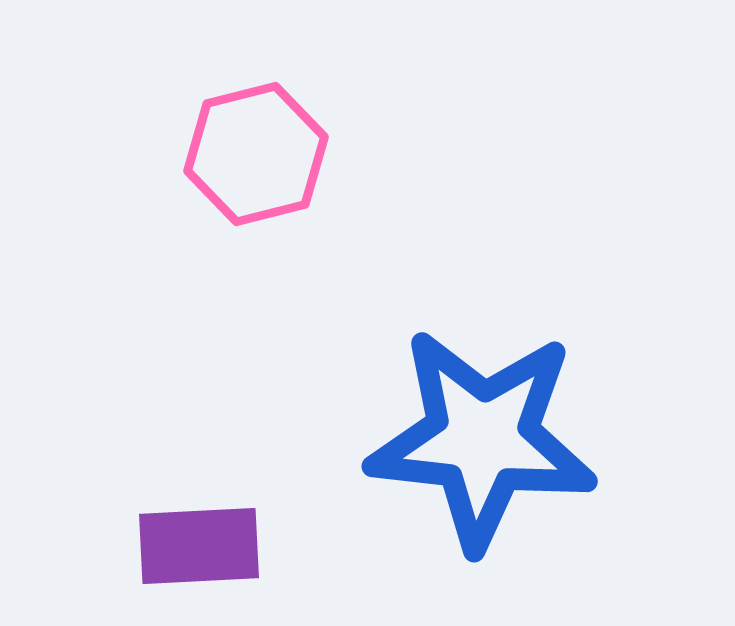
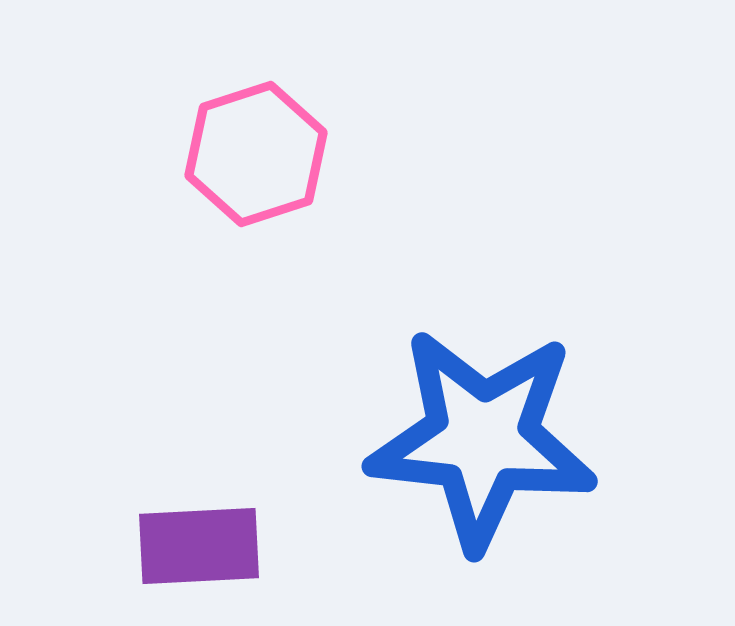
pink hexagon: rotated 4 degrees counterclockwise
